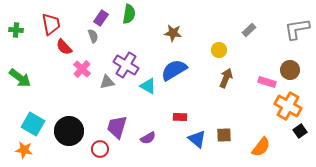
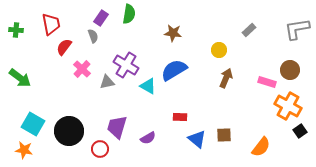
red semicircle: rotated 78 degrees clockwise
